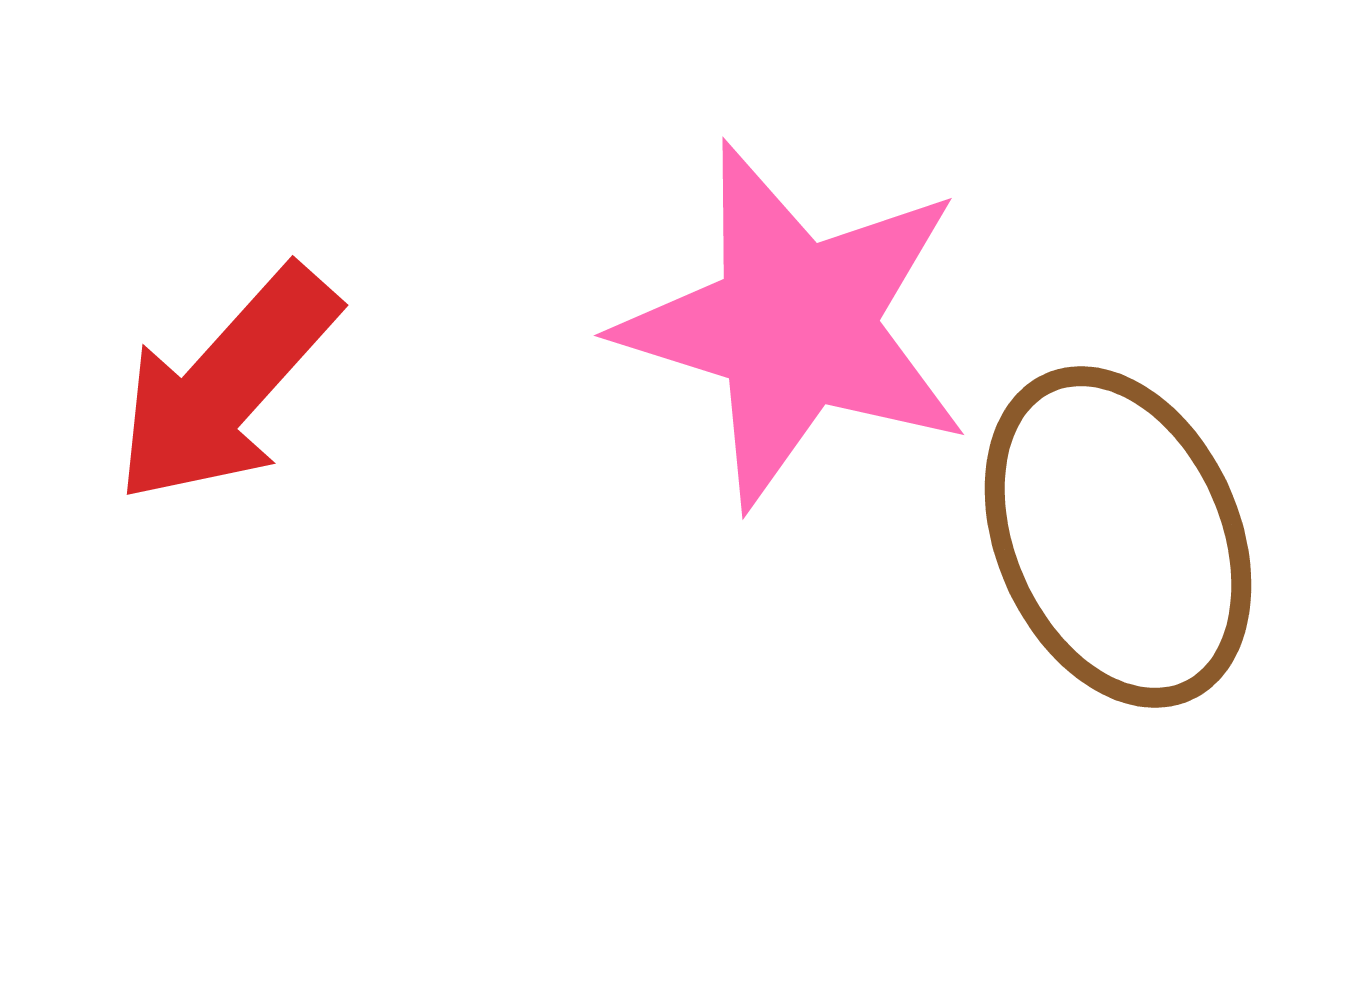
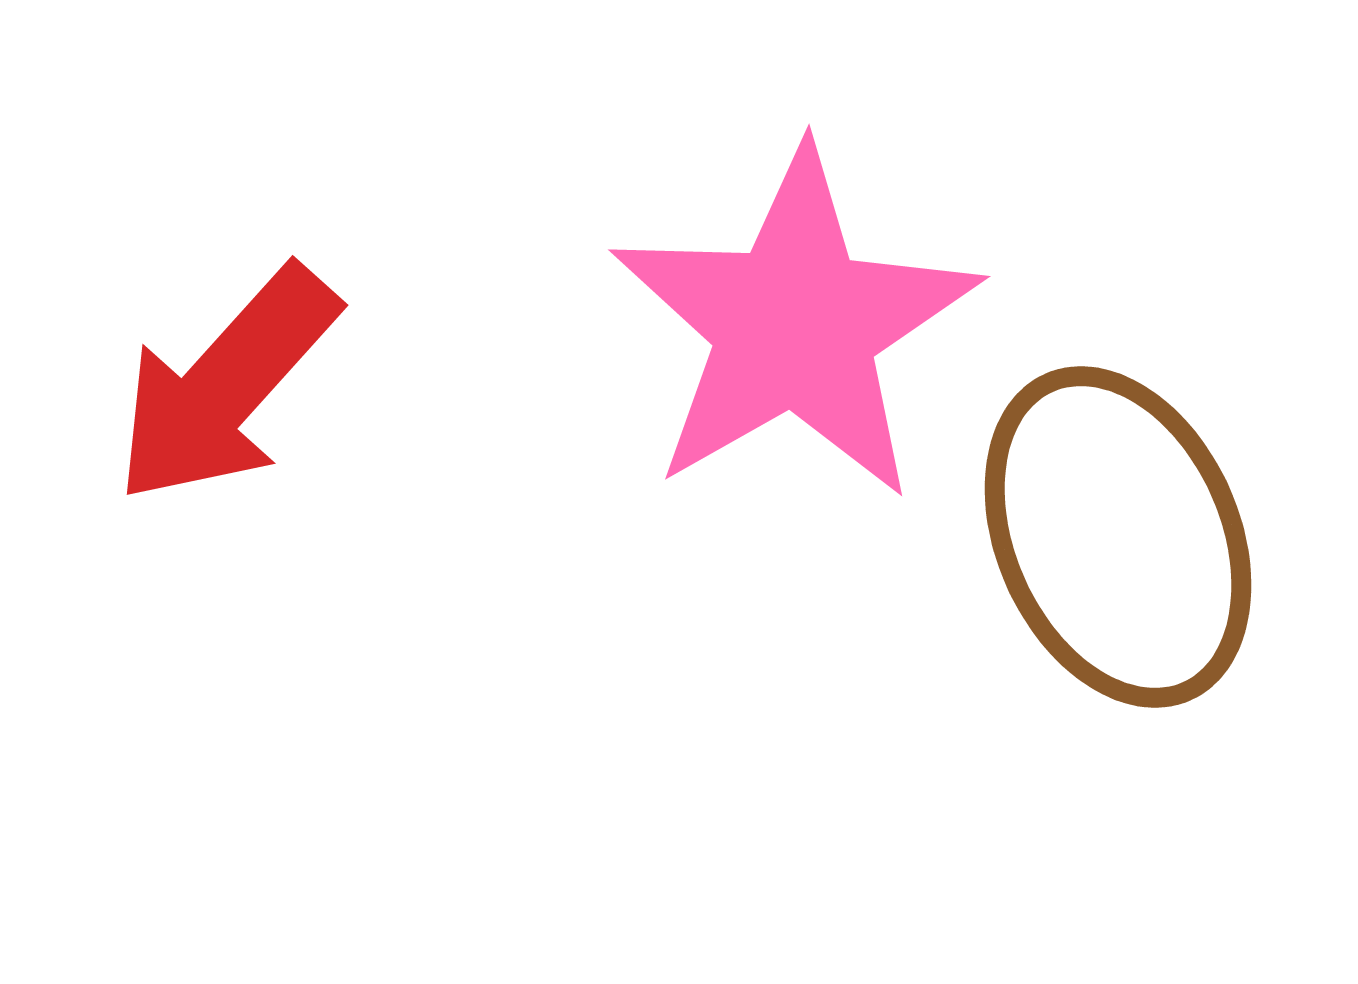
pink star: rotated 25 degrees clockwise
